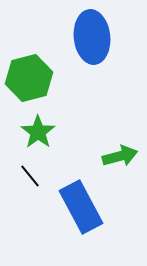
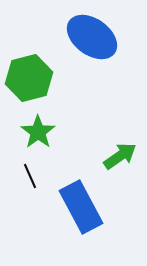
blue ellipse: rotated 48 degrees counterclockwise
green arrow: rotated 20 degrees counterclockwise
black line: rotated 15 degrees clockwise
